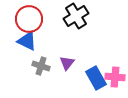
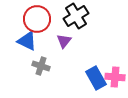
red circle: moved 8 px right
purple triangle: moved 3 px left, 22 px up
